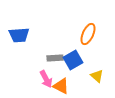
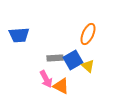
yellow triangle: moved 9 px left, 10 px up
